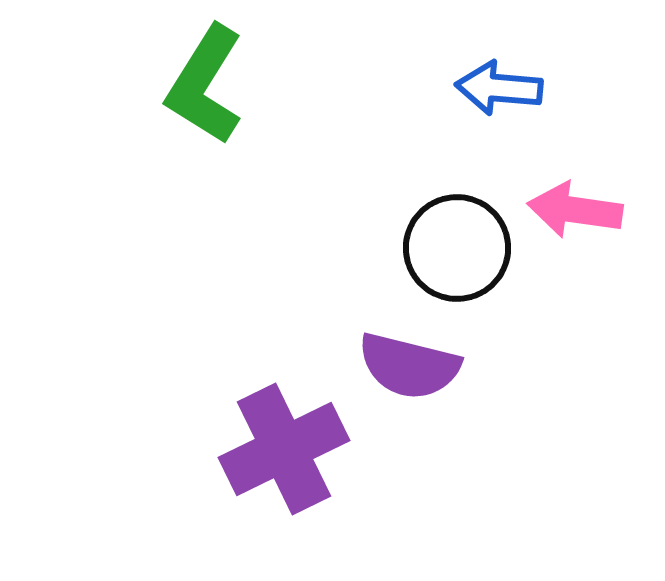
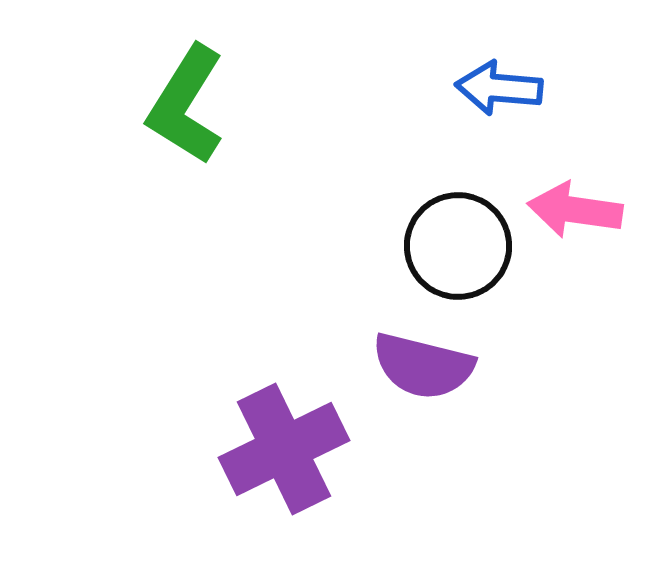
green L-shape: moved 19 px left, 20 px down
black circle: moved 1 px right, 2 px up
purple semicircle: moved 14 px right
